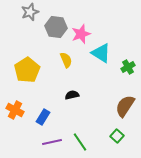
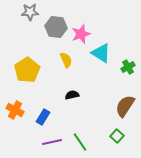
gray star: rotated 18 degrees clockwise
